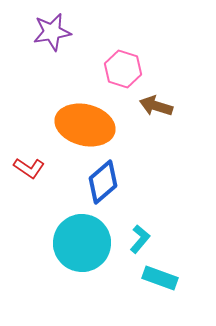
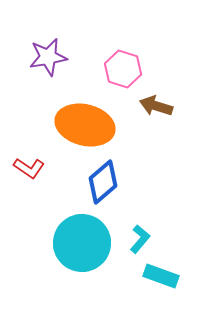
purple star: moved 4 px left, 25 px down
cyan rectangle: moved 1 px right, 2 px up
